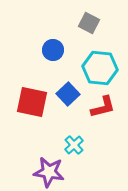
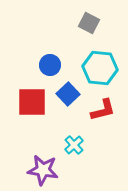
blue circle: moved 3 px left, 15 px down
red square: rotated 12 degrees counterclockwise
red L-shape: moved 3 px down
purple star: moved 6 px left, 2 px up
